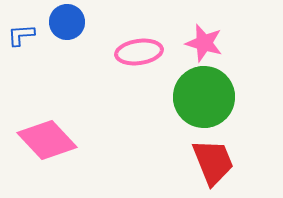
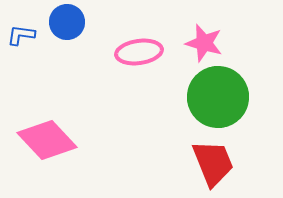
blue L-shape: rotated 12 degrees clockwise
green circle: moved 14 px right
red trapezoid: moved 1 px down
